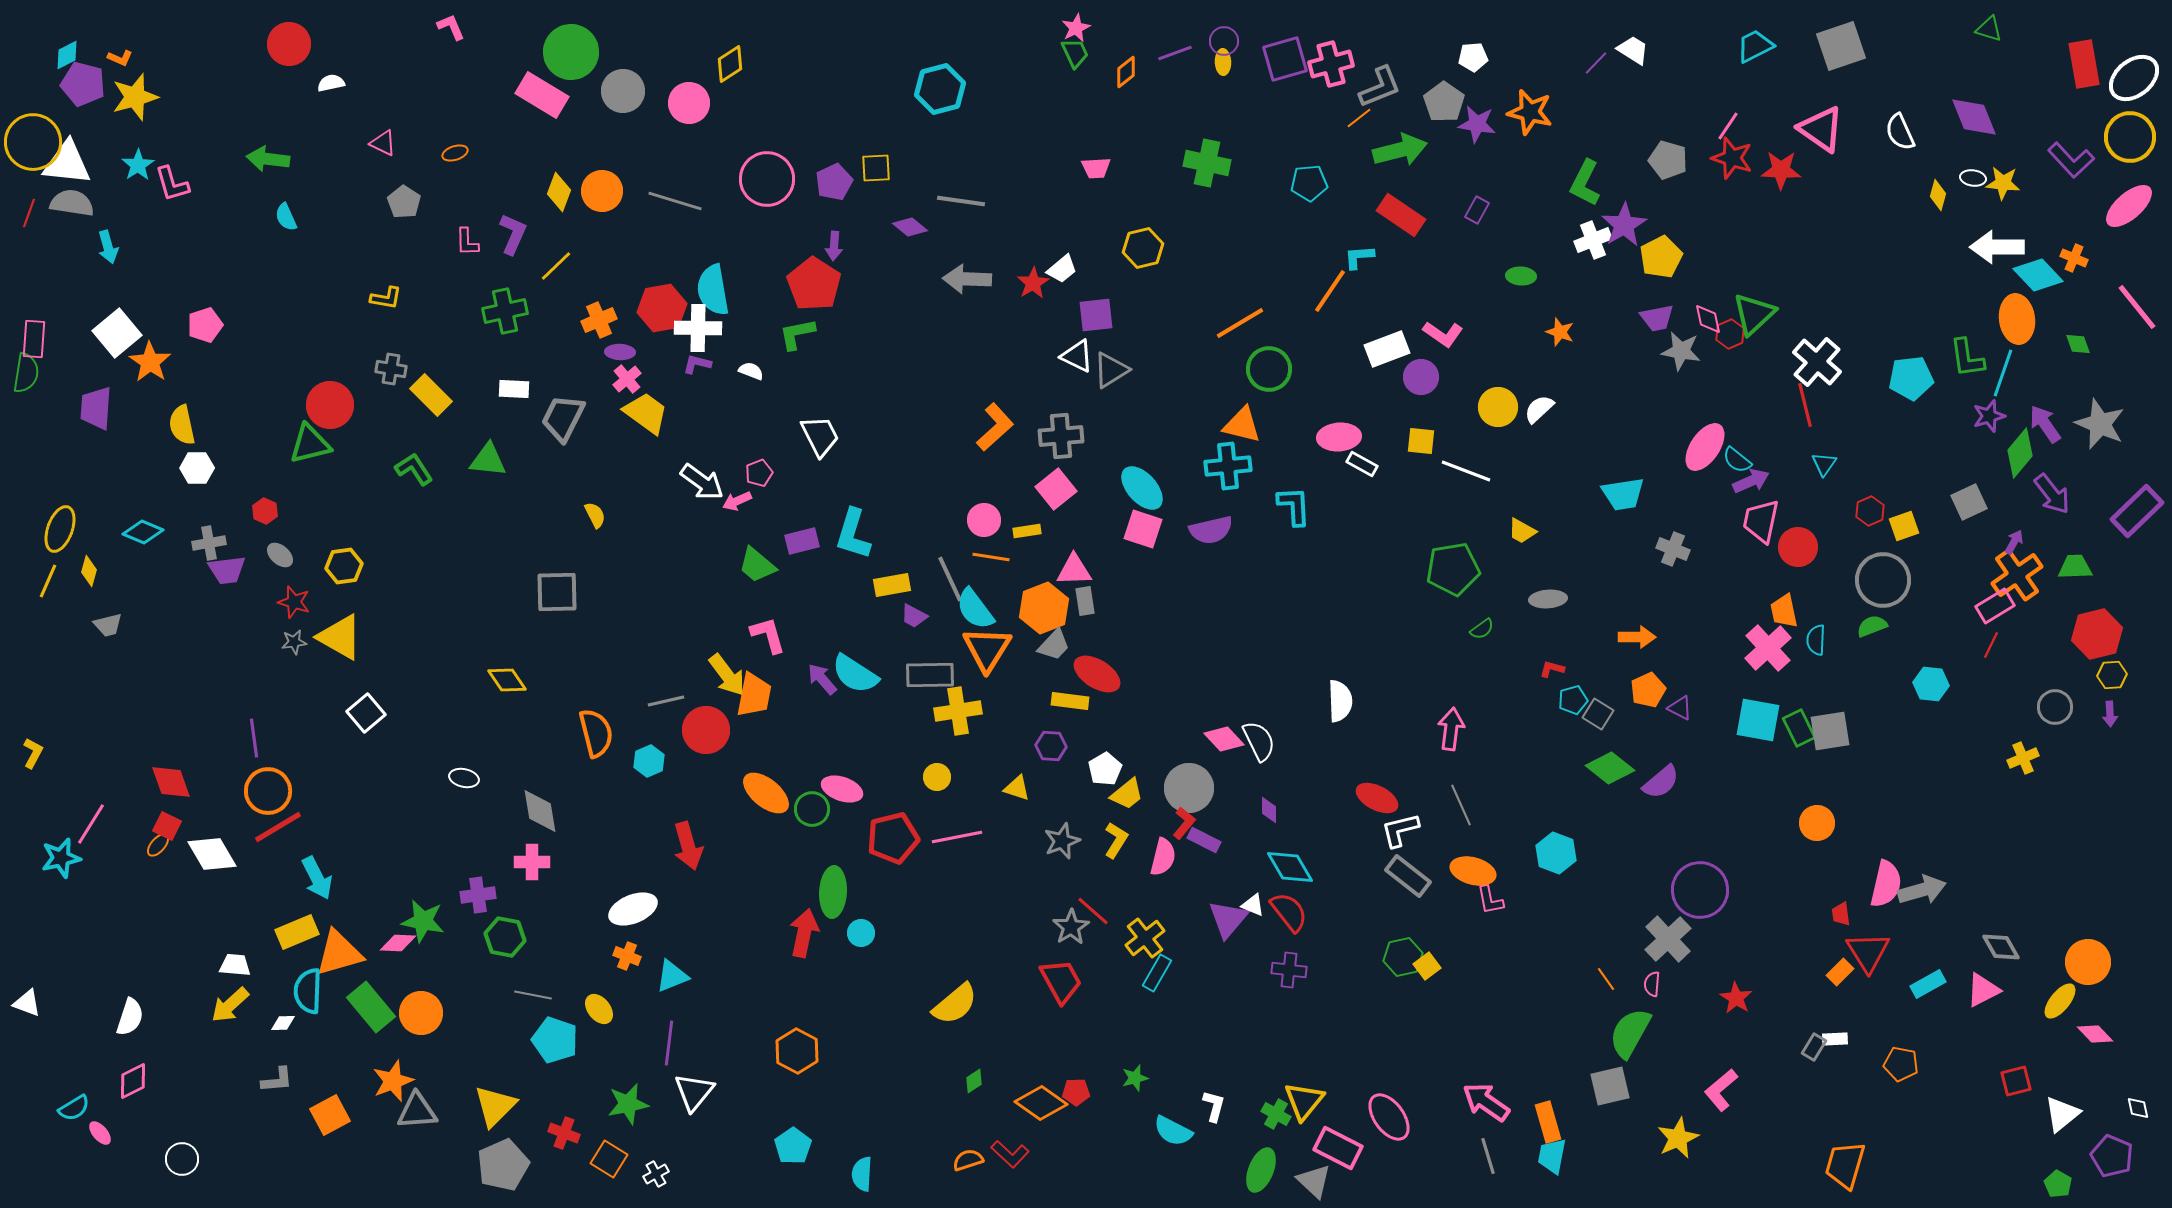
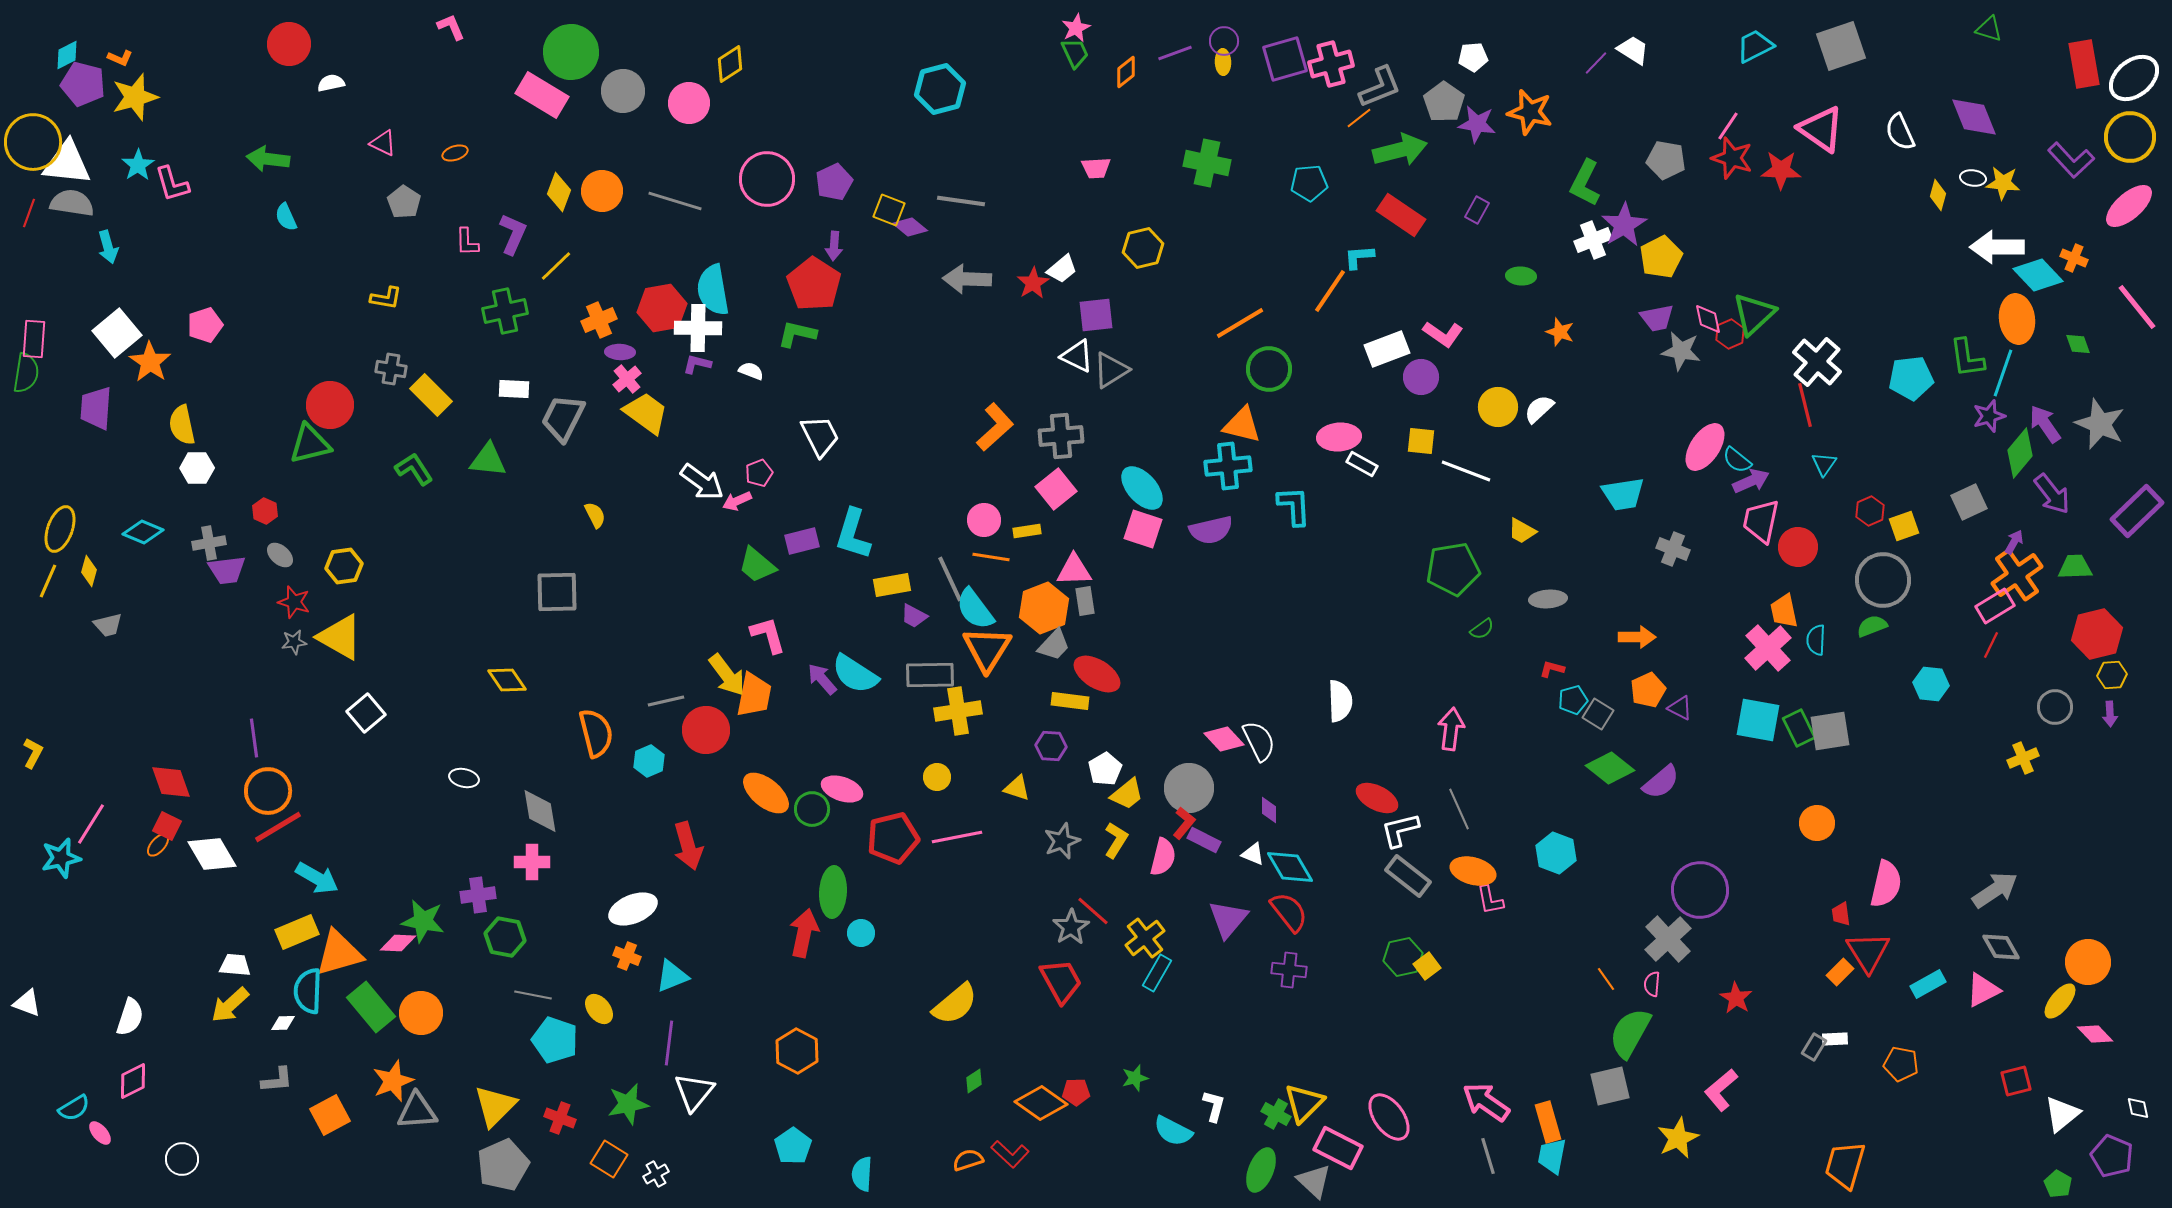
gray pentagon at (1668, 160): moved 2 px left; rotated 6 degrees counterclockwise
yellow square at (876, 168): moved 13 px right, 42 px down; rotated 24 degrees clockwise
green L-shape at (797, 334): rotated 24 degrees clockwise
gray line at (1461, 805): moved 2 px left, 4 px down
cyan arrow at (317, 878): rotated 33 degrees counterclockwise
gray arrow at (1922, 890): moved 73 px right; rotated 18 degrees counterclockwise
white triangle at (1253, 905): moved 51 px up
yellow triangle at (1304, 1101): moved 2 px down; rotated 6 degrees clockwise
red cross at (564, 1133): moved 4 px left, 15 px up
